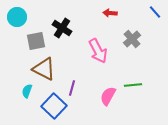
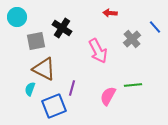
blue line: moved 15 px down
cyan semicircle: moved 3 px right, 2 px up
blue square: rotated 25 degrees clockwise
